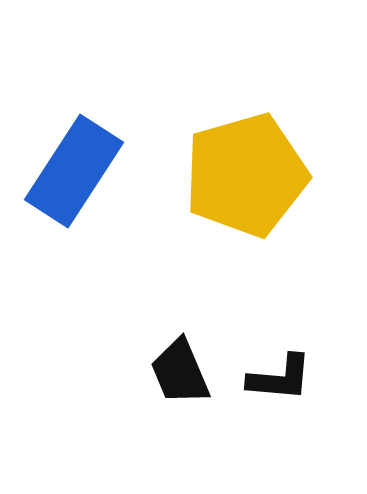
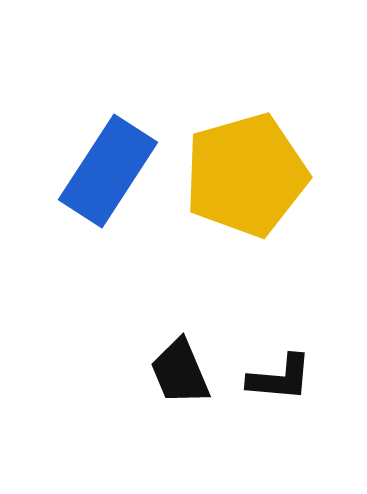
blue rectangle: moved 34 px right
